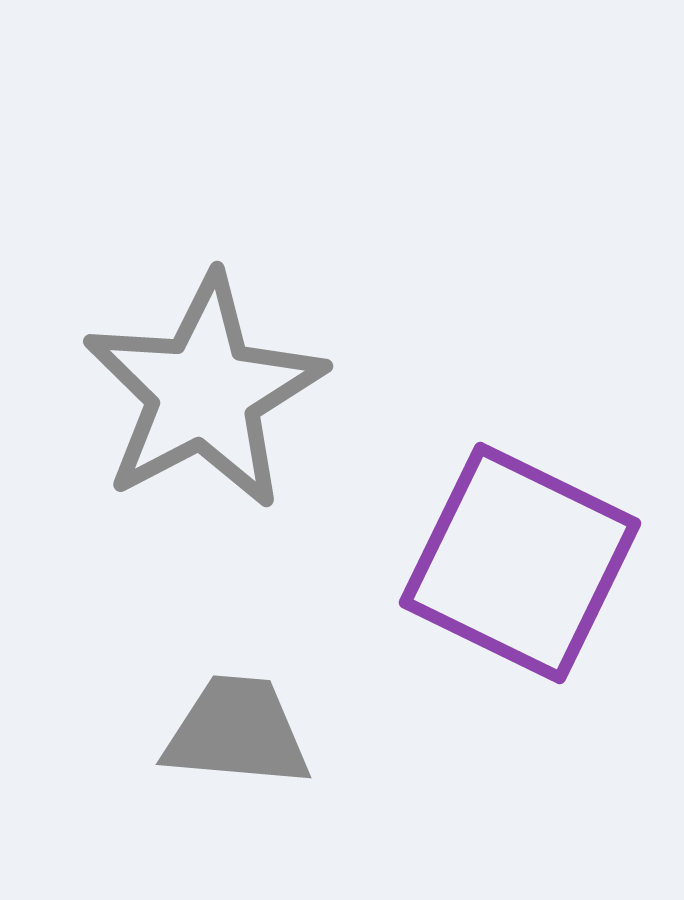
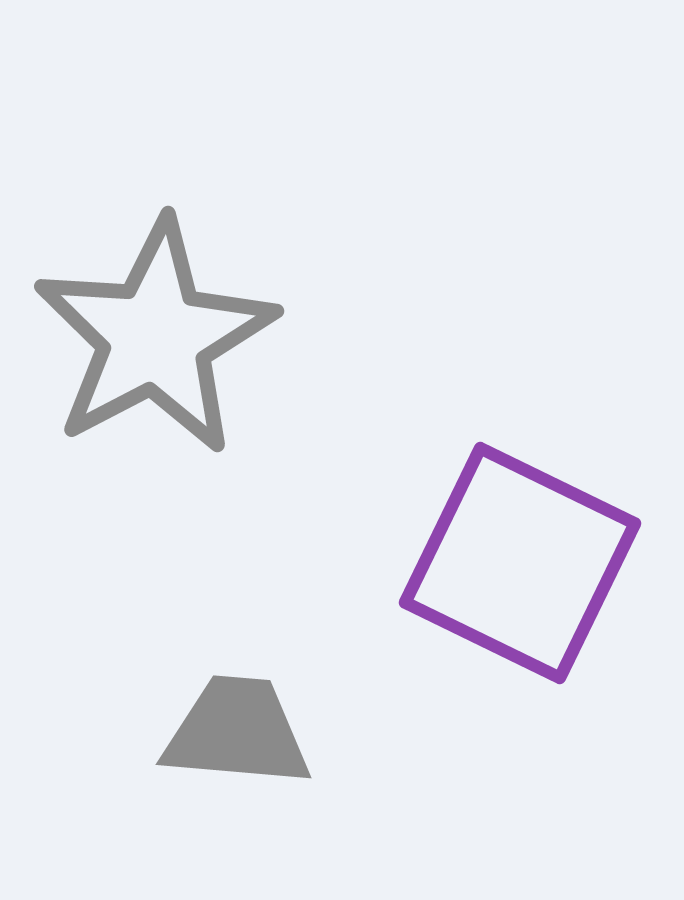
gray star: moved 49 px left, 55 px up
